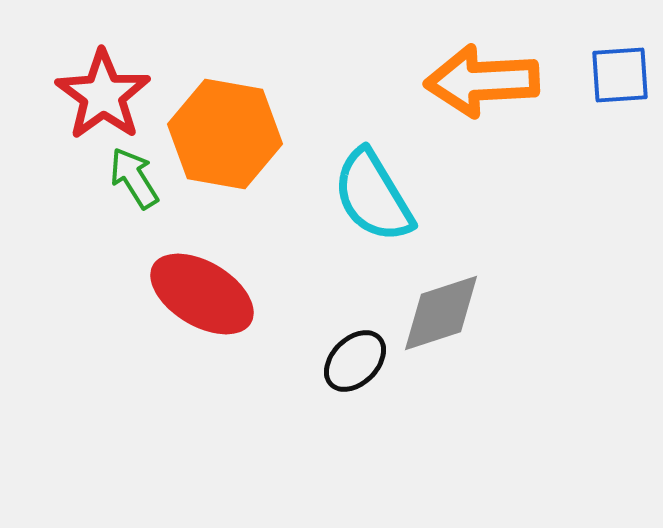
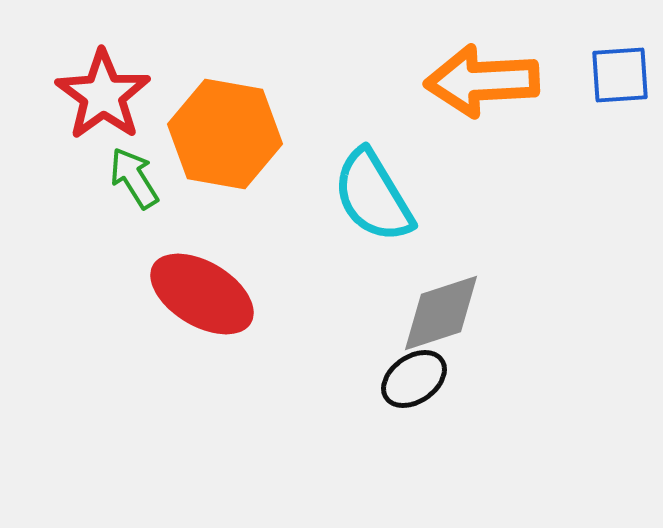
black ellipse: moved 59 px right, 18 px down; rotated 10 degrees clockwise
